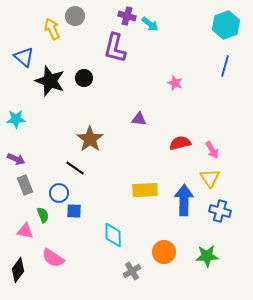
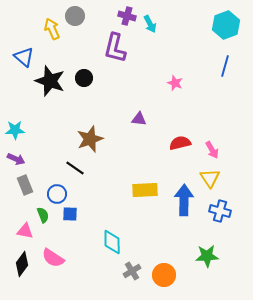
cyan arrow: rotated 24 degrees clockwise
cyan star: moved 1 px left, 11 px down
brown star: rotated 16 degrees clockwise
blue circle: moved 2 px left, 1 px down
blue square: moved 4 px left, 3 px down
cyan diamond: moved 1 px left, 7 px down
orange circle: moved 23 px down
black diamond: moved 4 px right, 6 px up
